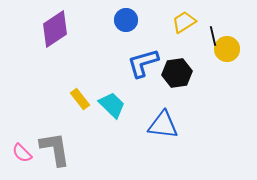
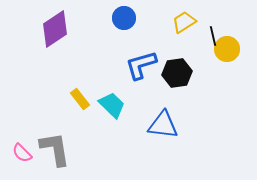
blue circle: moved 2 px left, 2 px up
blue L-shape: moved 2 px left, 2 px down
